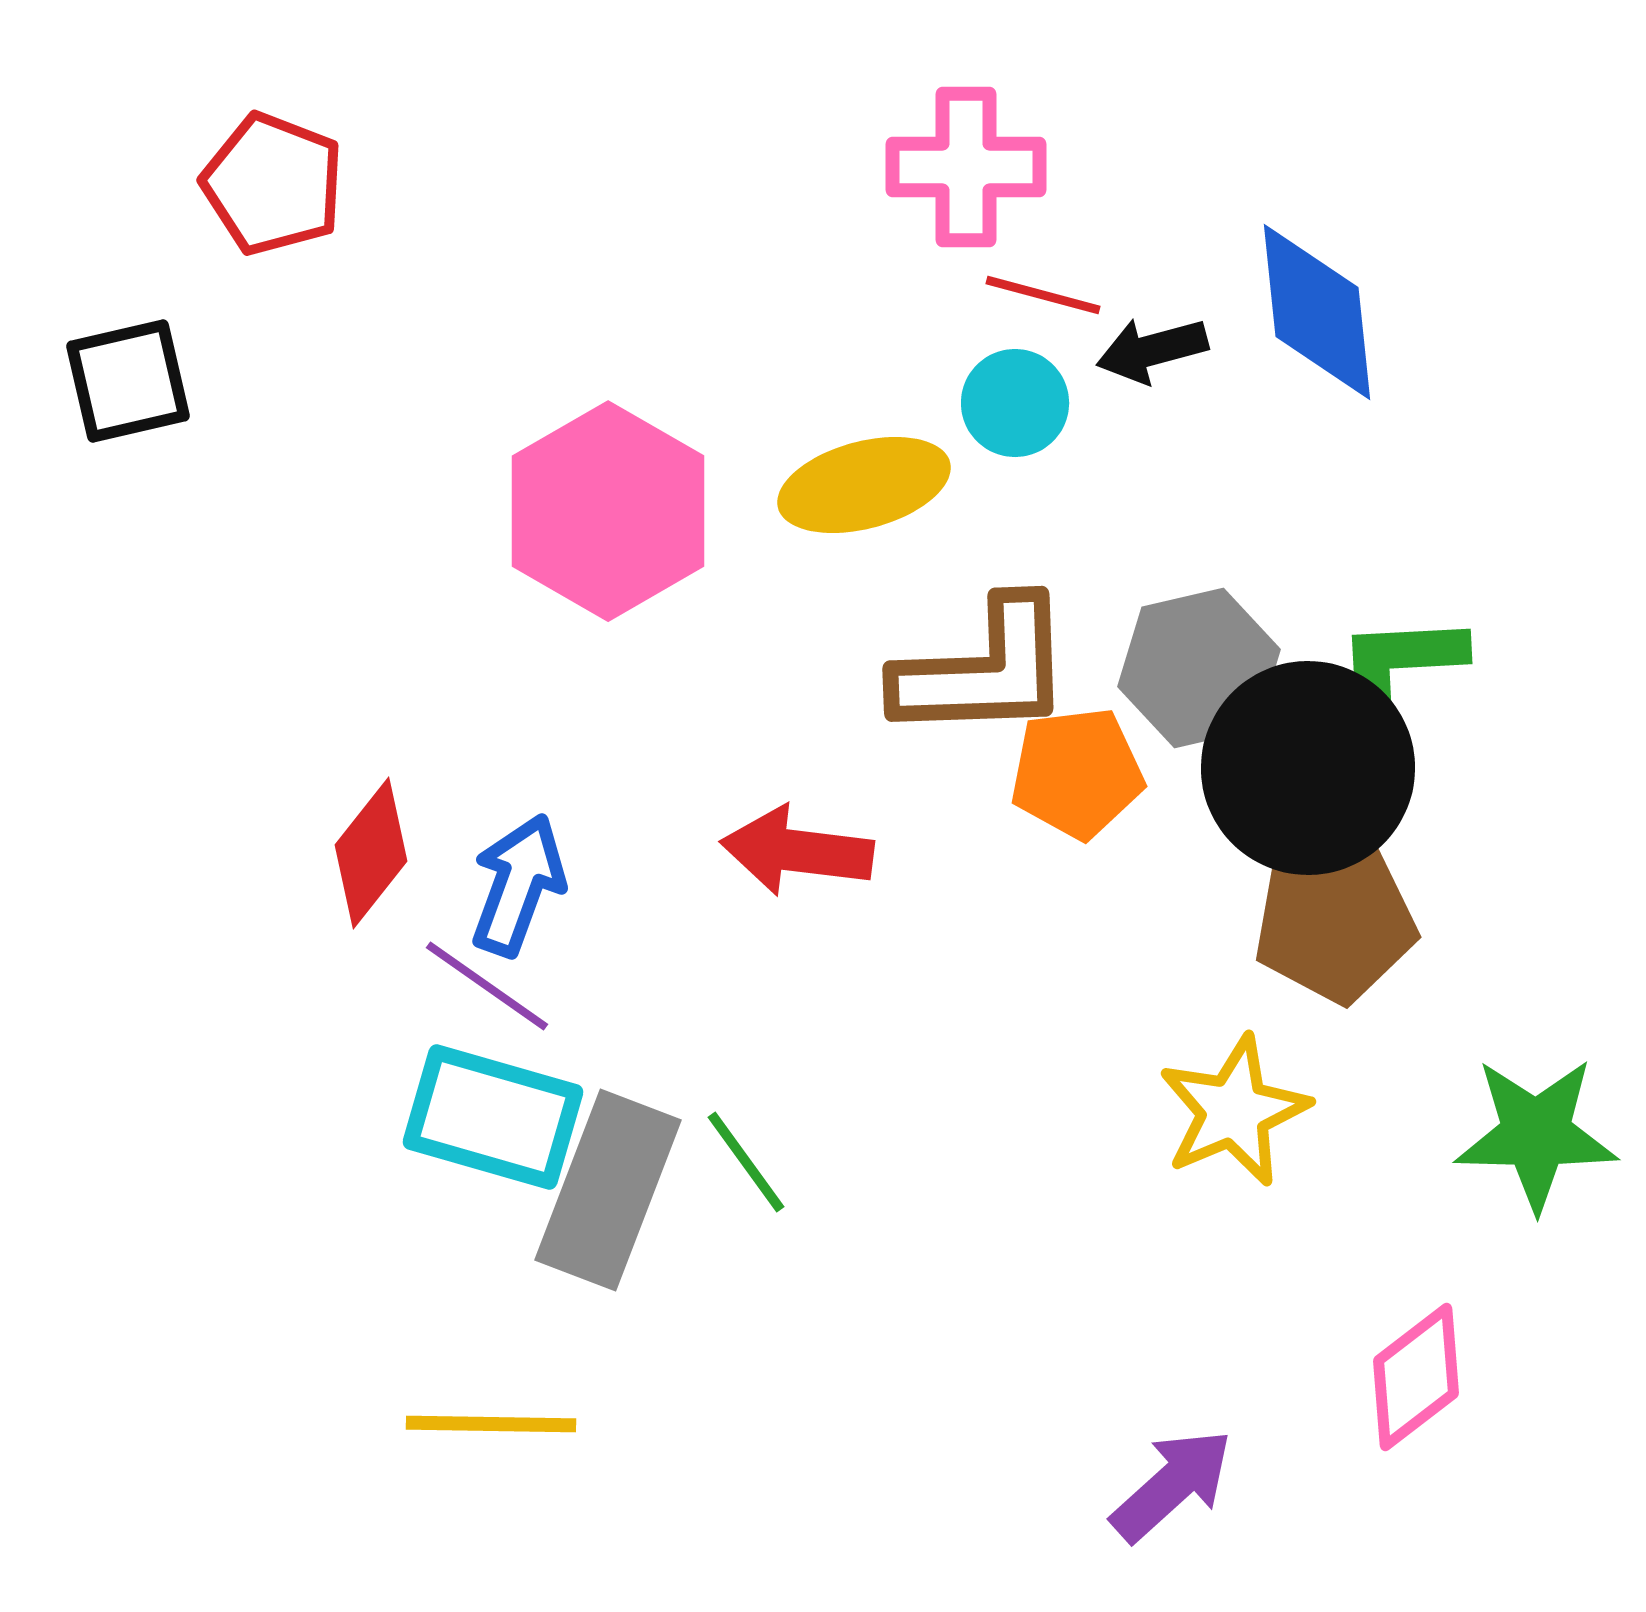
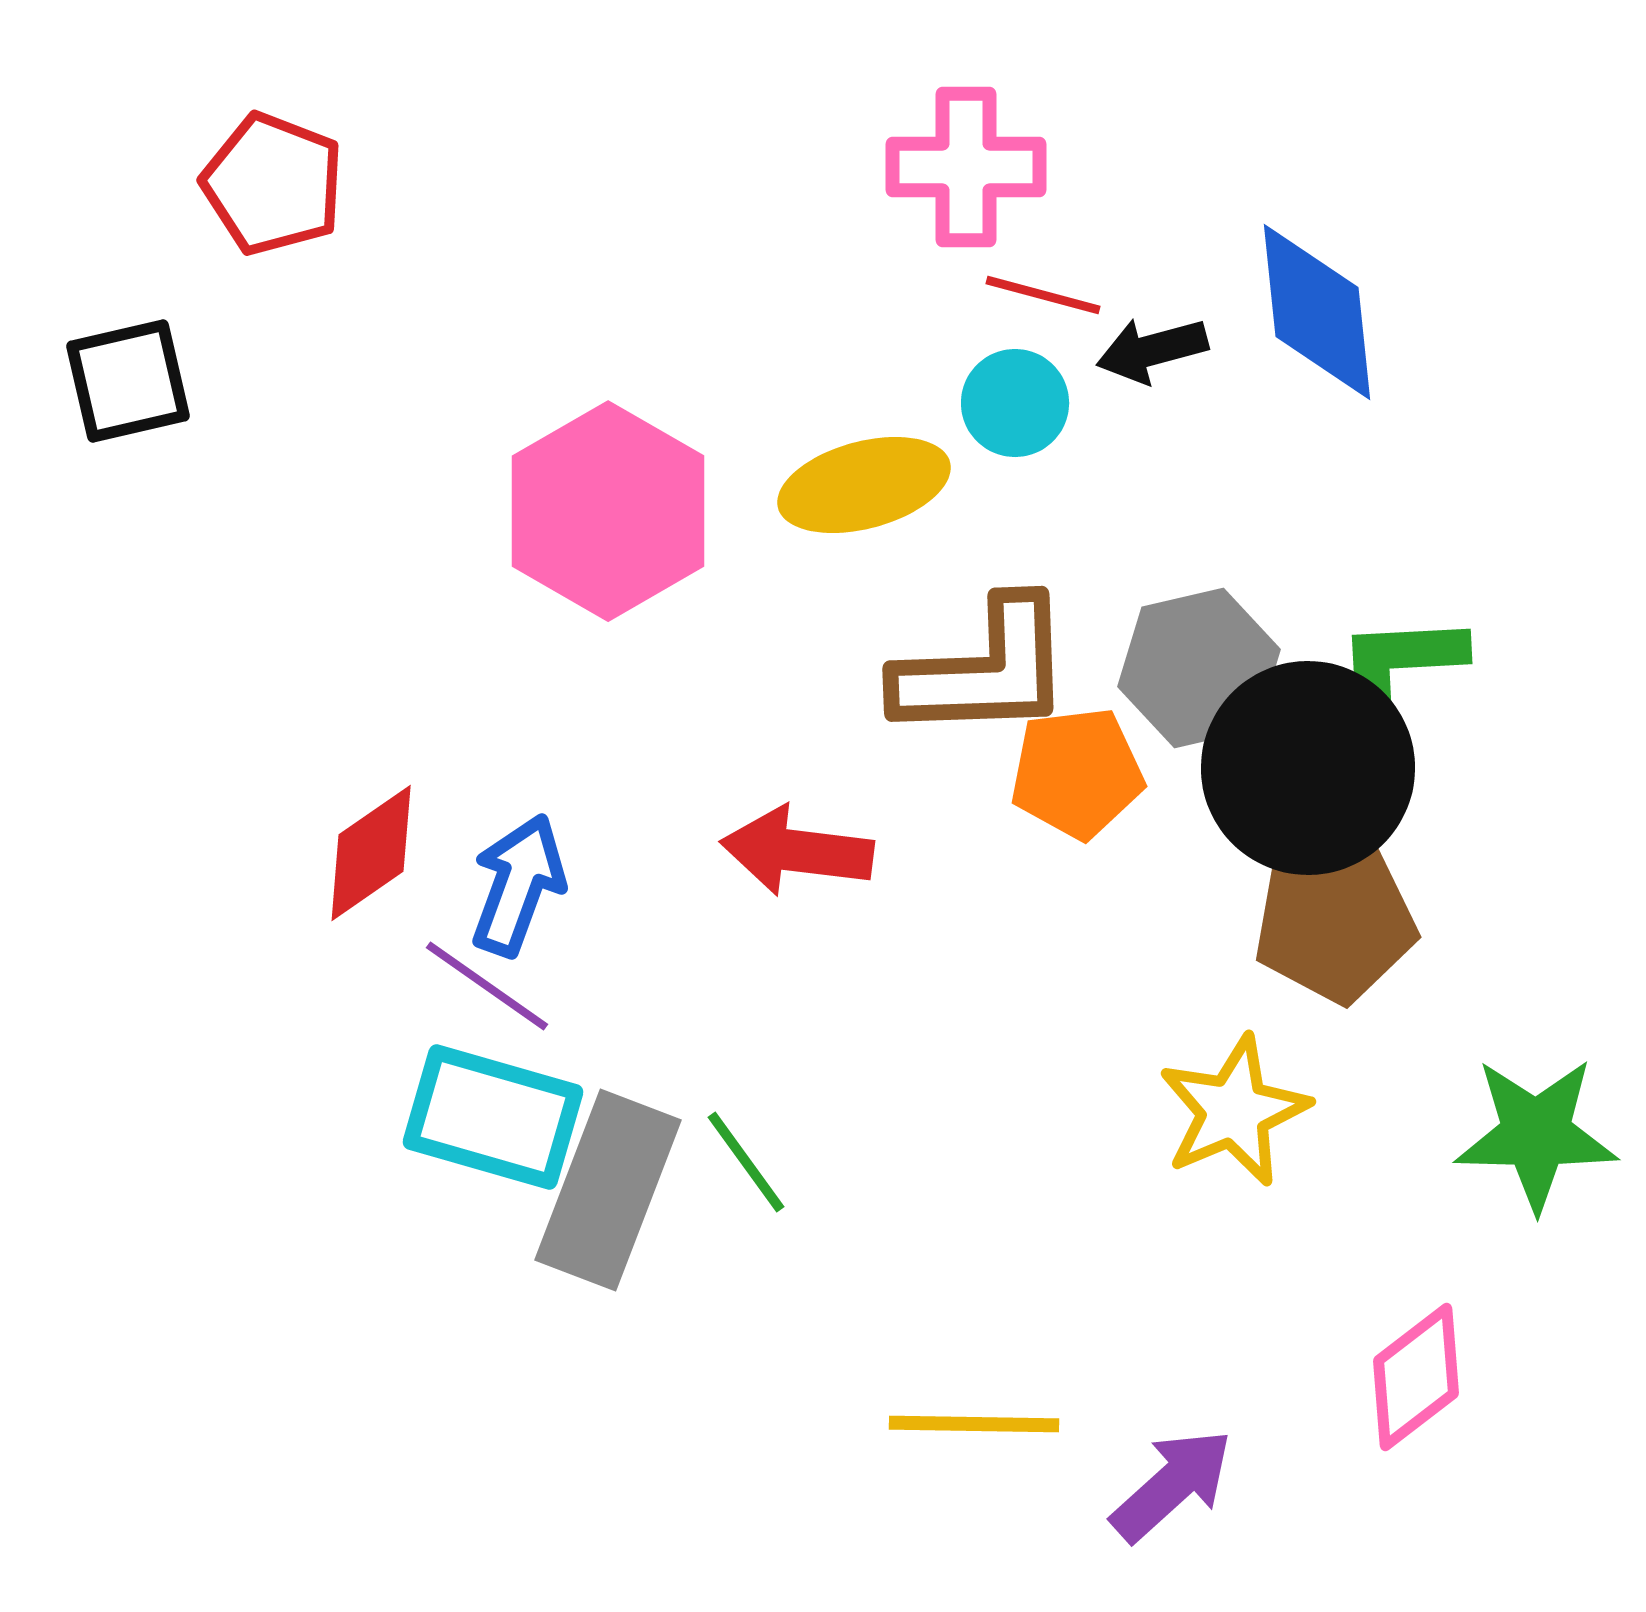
red diamond: rotated 17 degrees clockwise
yellow line: moved 483 px right
